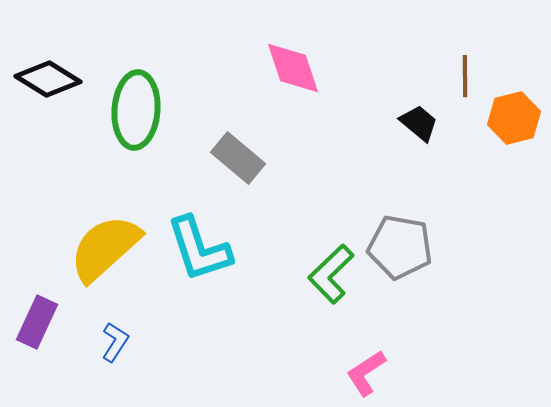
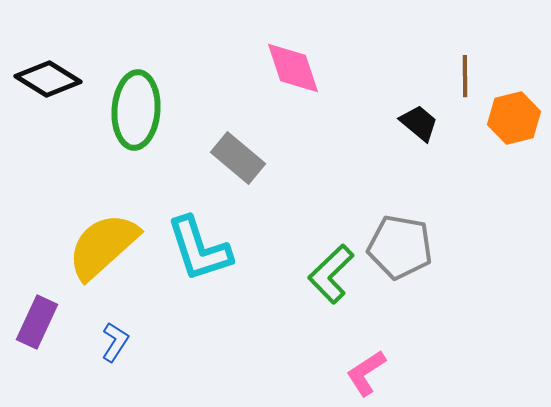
yellow semicircle: moved 2 px left, 2 px up
